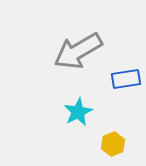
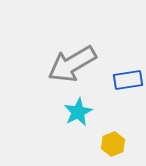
gray arrow: moved 6 px left, 13 px down
blue rectangle: moved 2 px right, 1 px down
